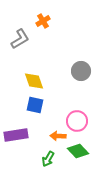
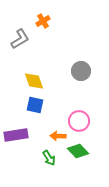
pink circle: moved 2 px right
green arrow: moved 1 px right, 1 px up; rotated 63 degrees counterclockwise
